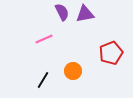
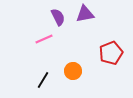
purple semicircle: moved 4 px left, 5 px down
